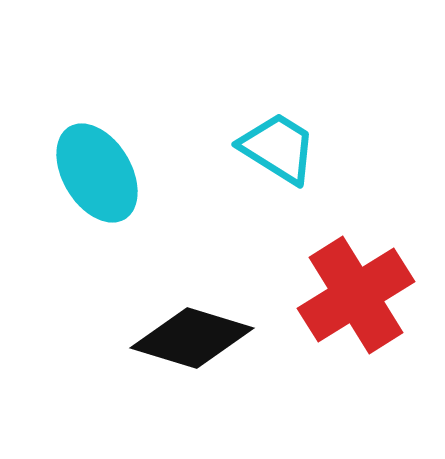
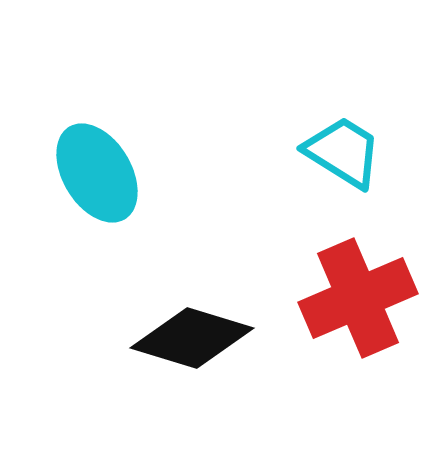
cyan trapezoid: moved 65 px right, 4 px down
red cross: moved 2 px right, 3 px down; rotated 9 degrees clockwise
